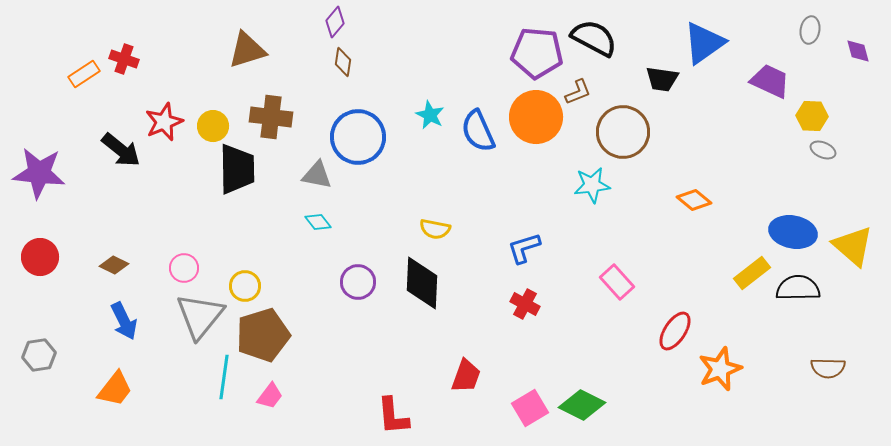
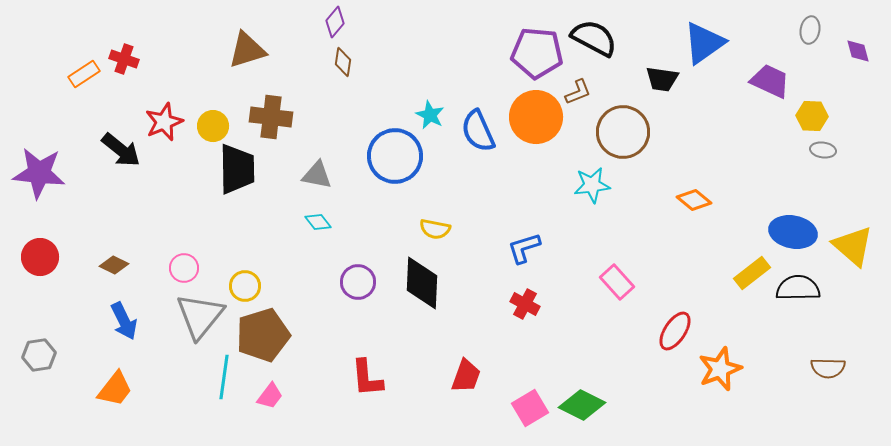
blue circle at (358, 137): moved 37 px right, 19 px down
gray ellipse at (823, 150): rotated 15 degrees counterclockwise
red L-shape at (393, 416): moved 26 px left, 38 px up
